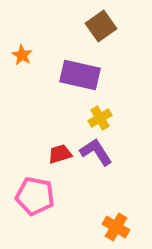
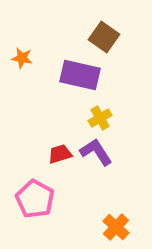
brown square: moved 3 px right, 11 px down; rotated 20 degrees counterclockwise
orange star: moved 3 px down; rotated 20 degrees counterclockwise
pink pentagon: moved 3 px down; rotated 18 degrees clockwise
orange cross: rotated 12 degrees clockwise
